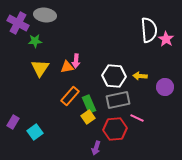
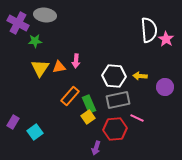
orange triangle: moved 8 px left
